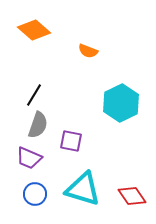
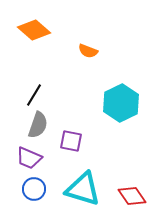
blue circle: moved 1 px left, 5 px up
